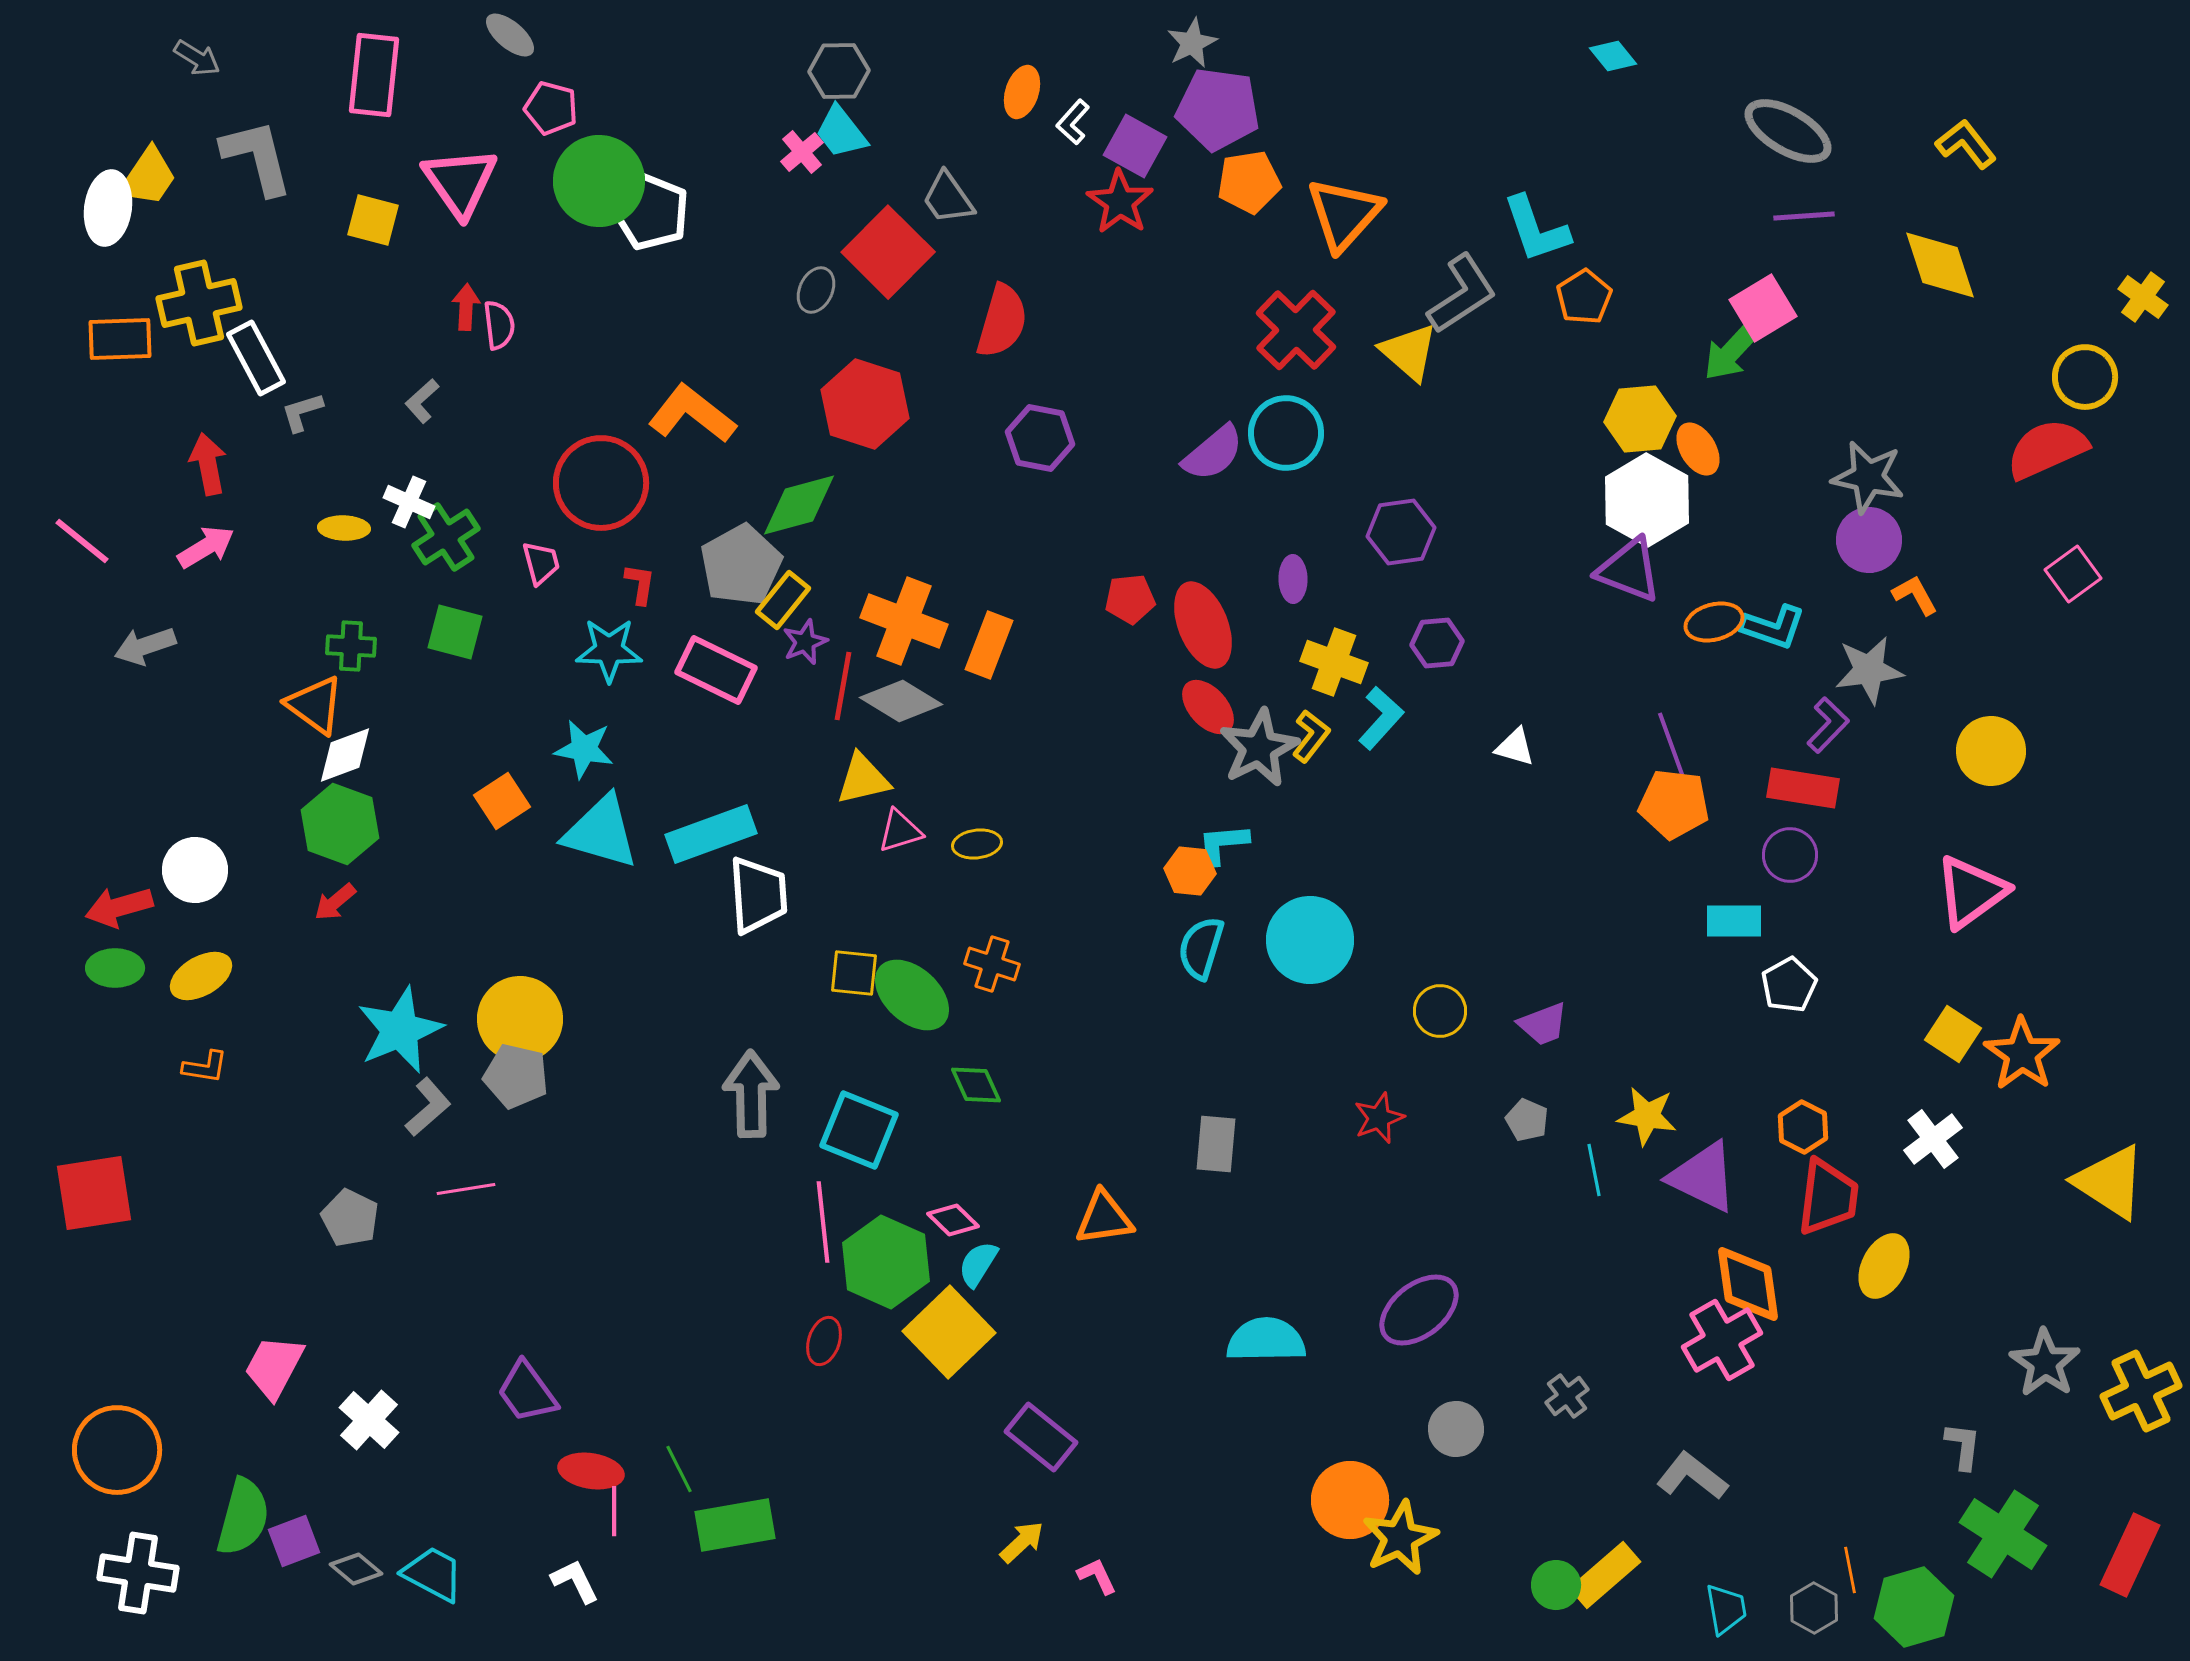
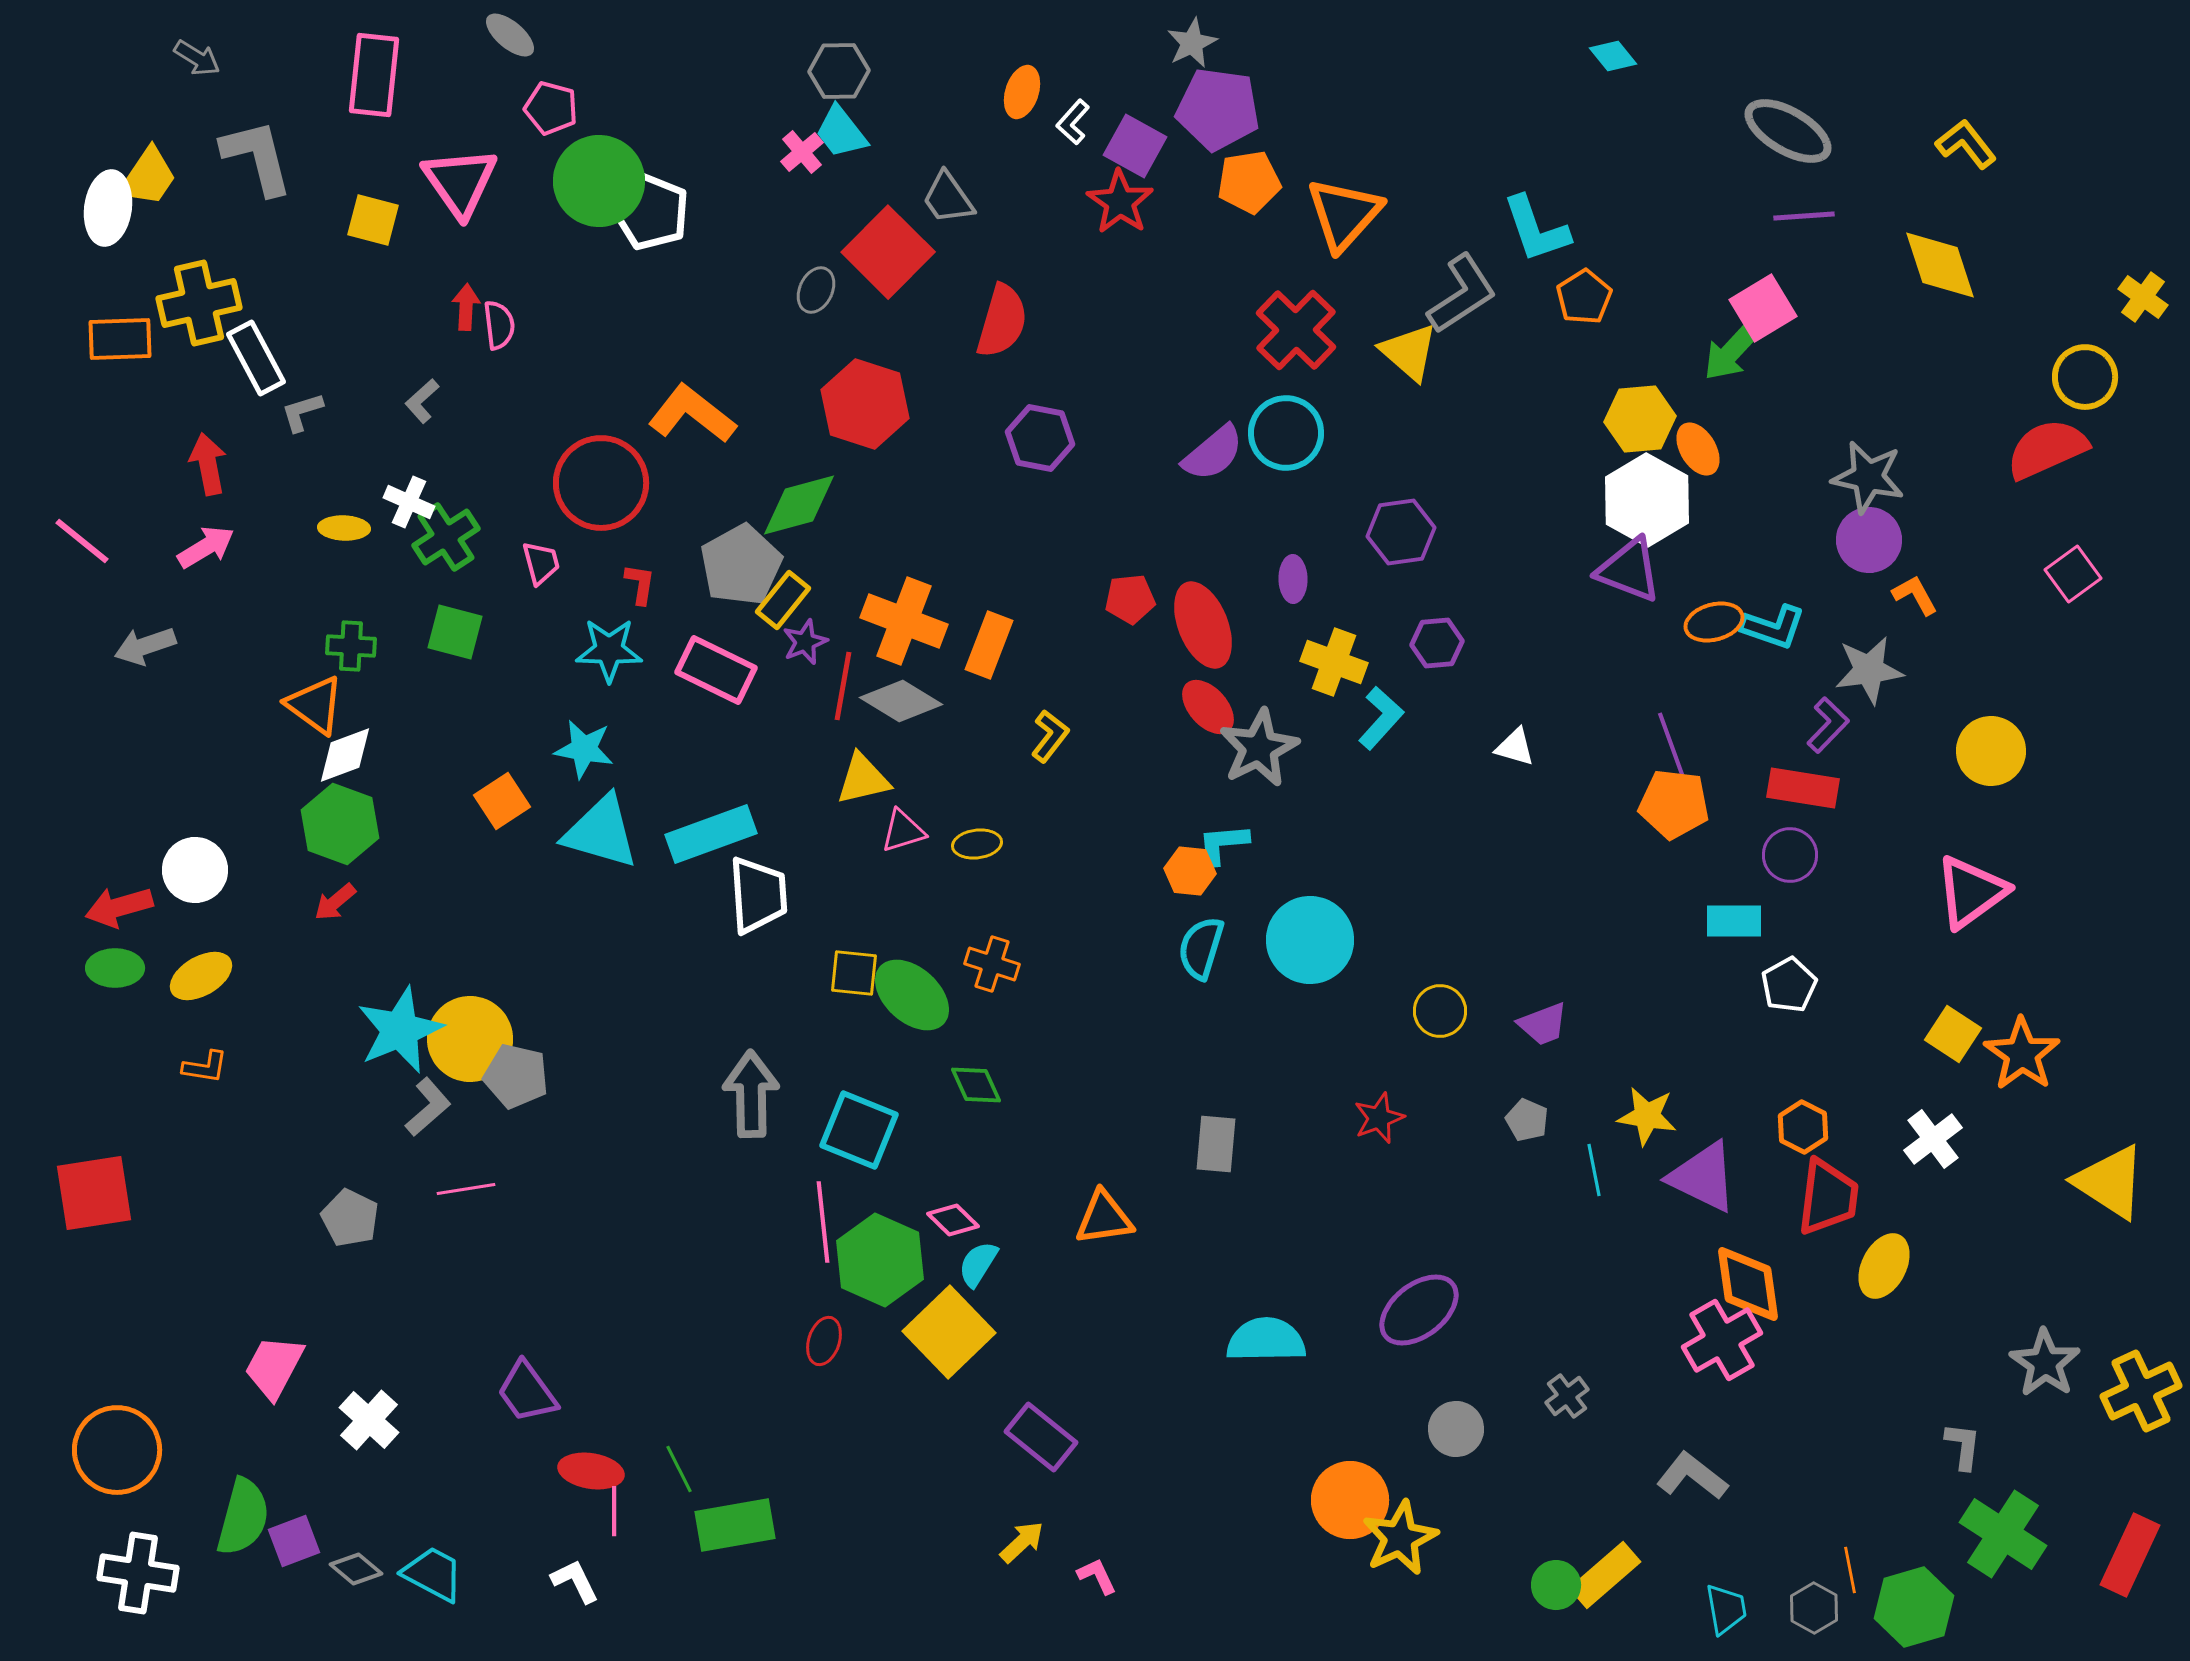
yellow L-shape at (1311, 736): moved 261 px left
pink triangle at (900, 831): moved 3 px right
yellow circle at (520, 1019): moved 50 px left, 20 px down
green hexagon at (886, 1262): moved 6 px left, 2 px up
